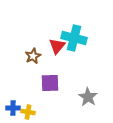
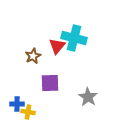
blue cross: moved 4 px right, 4 px up
